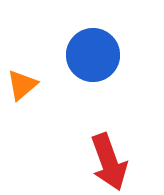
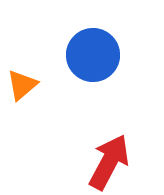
red arrow: rotated 132 degrees counterclockwise
